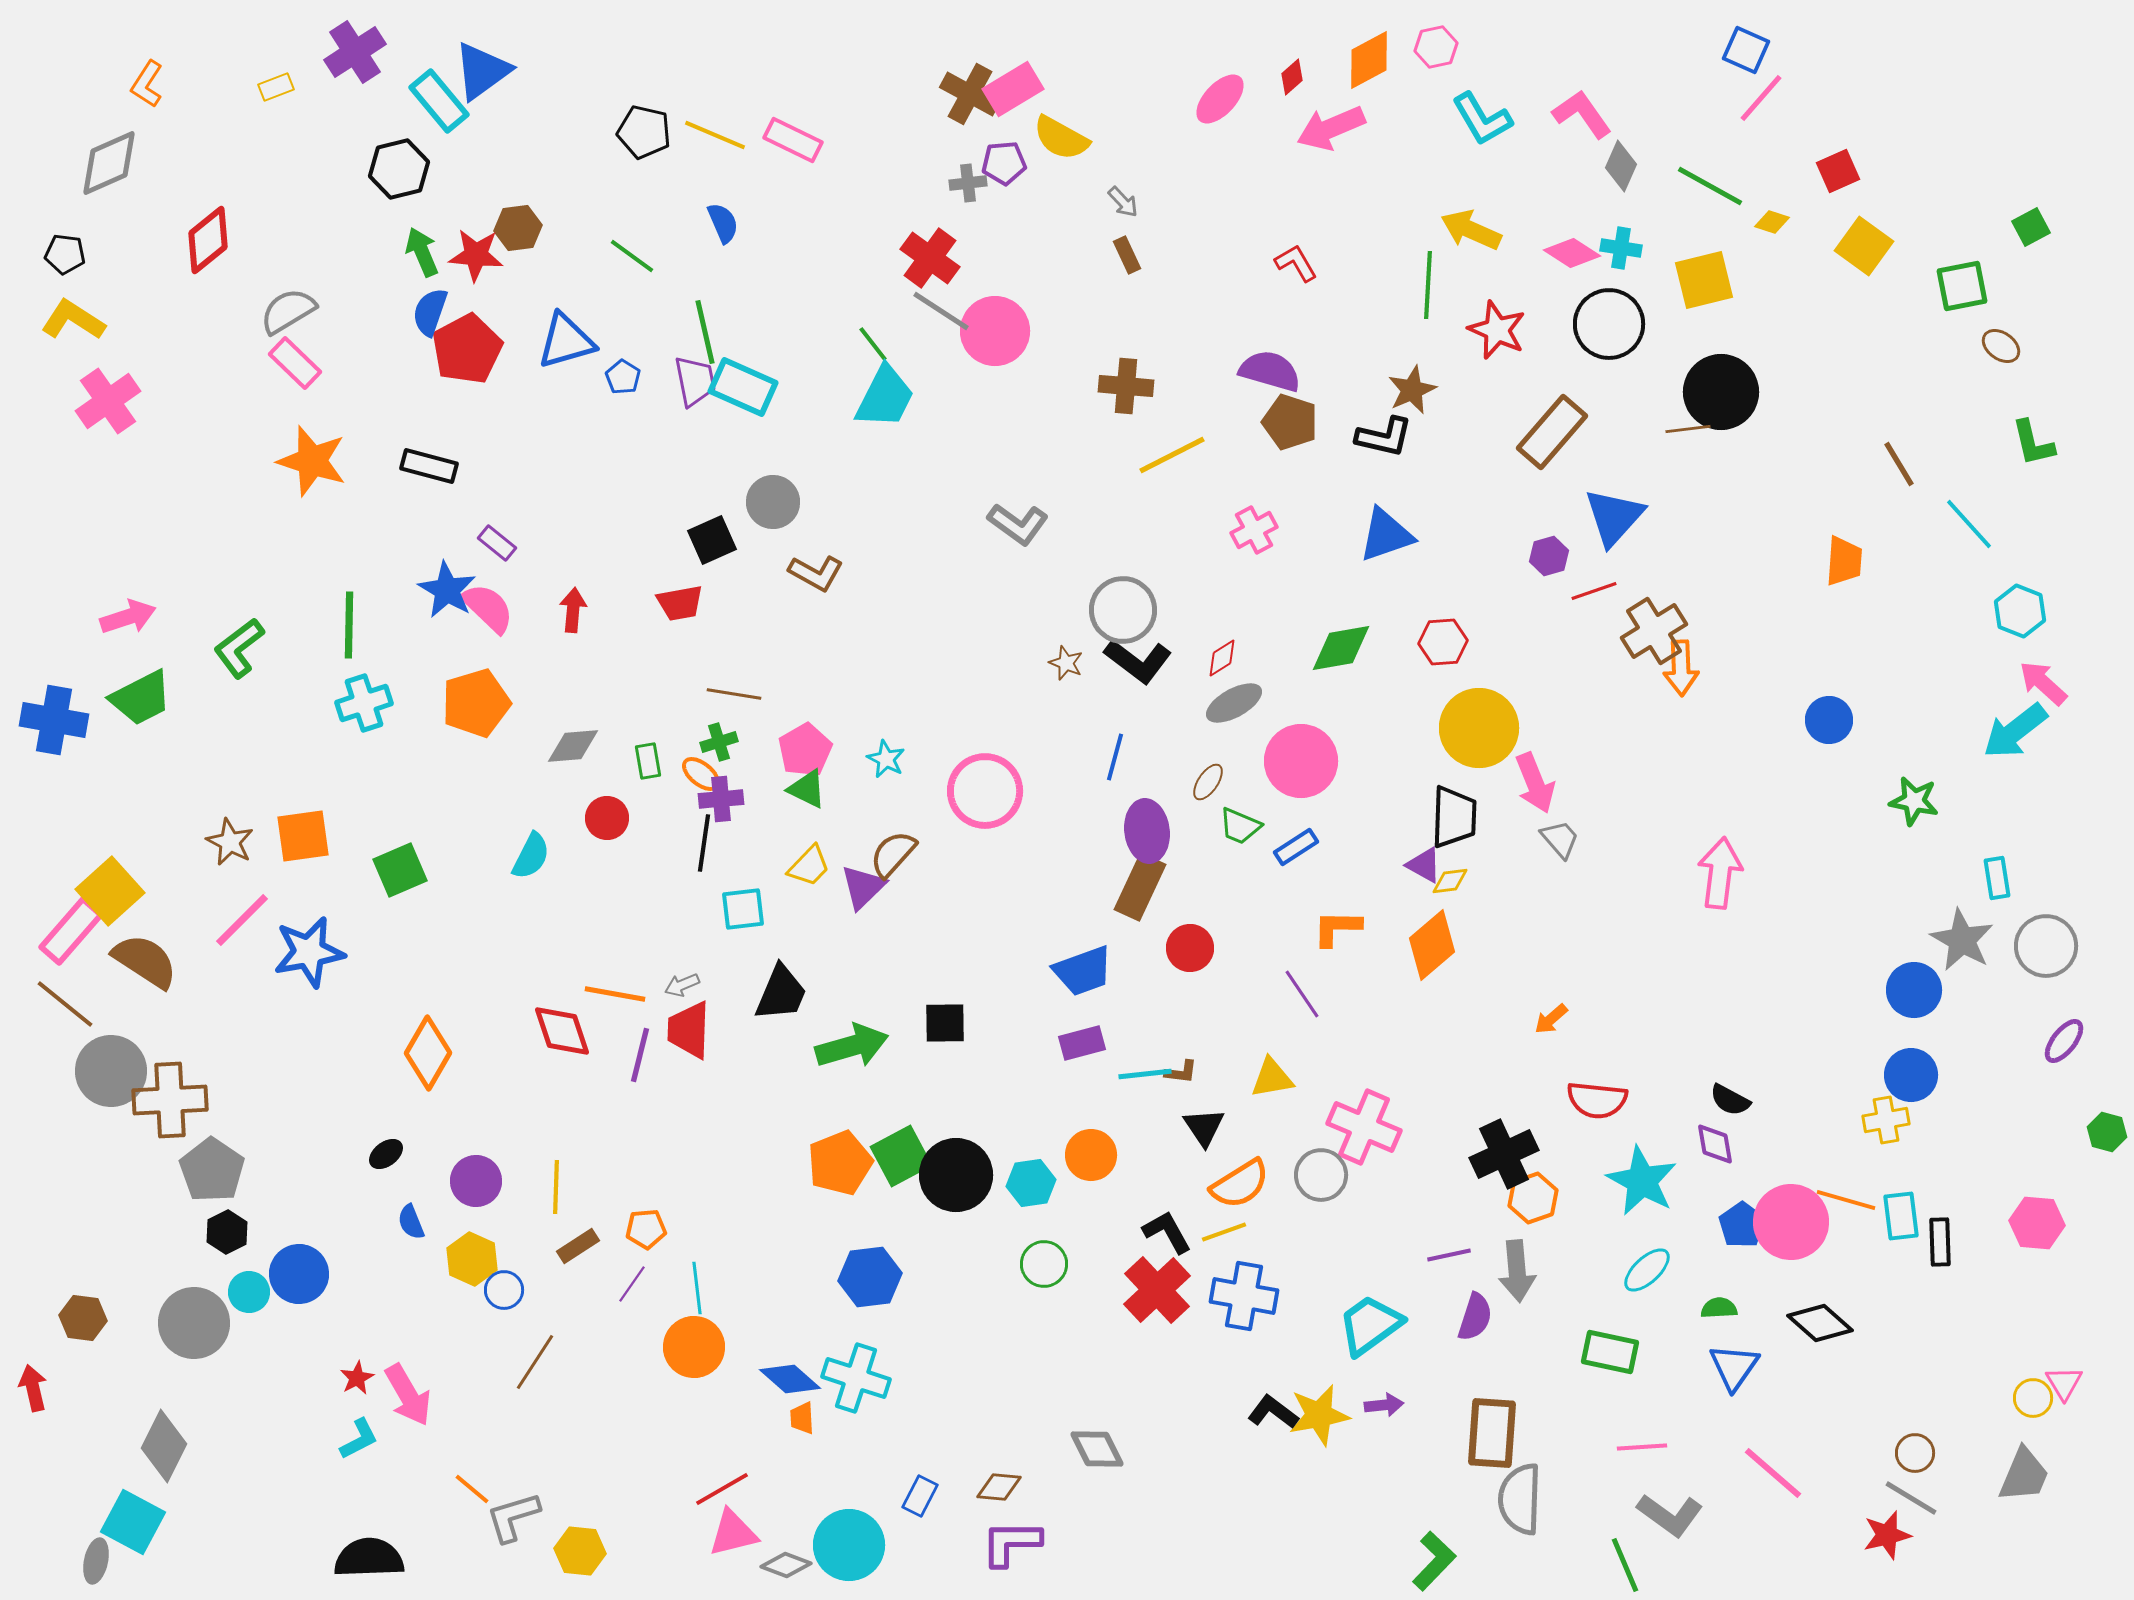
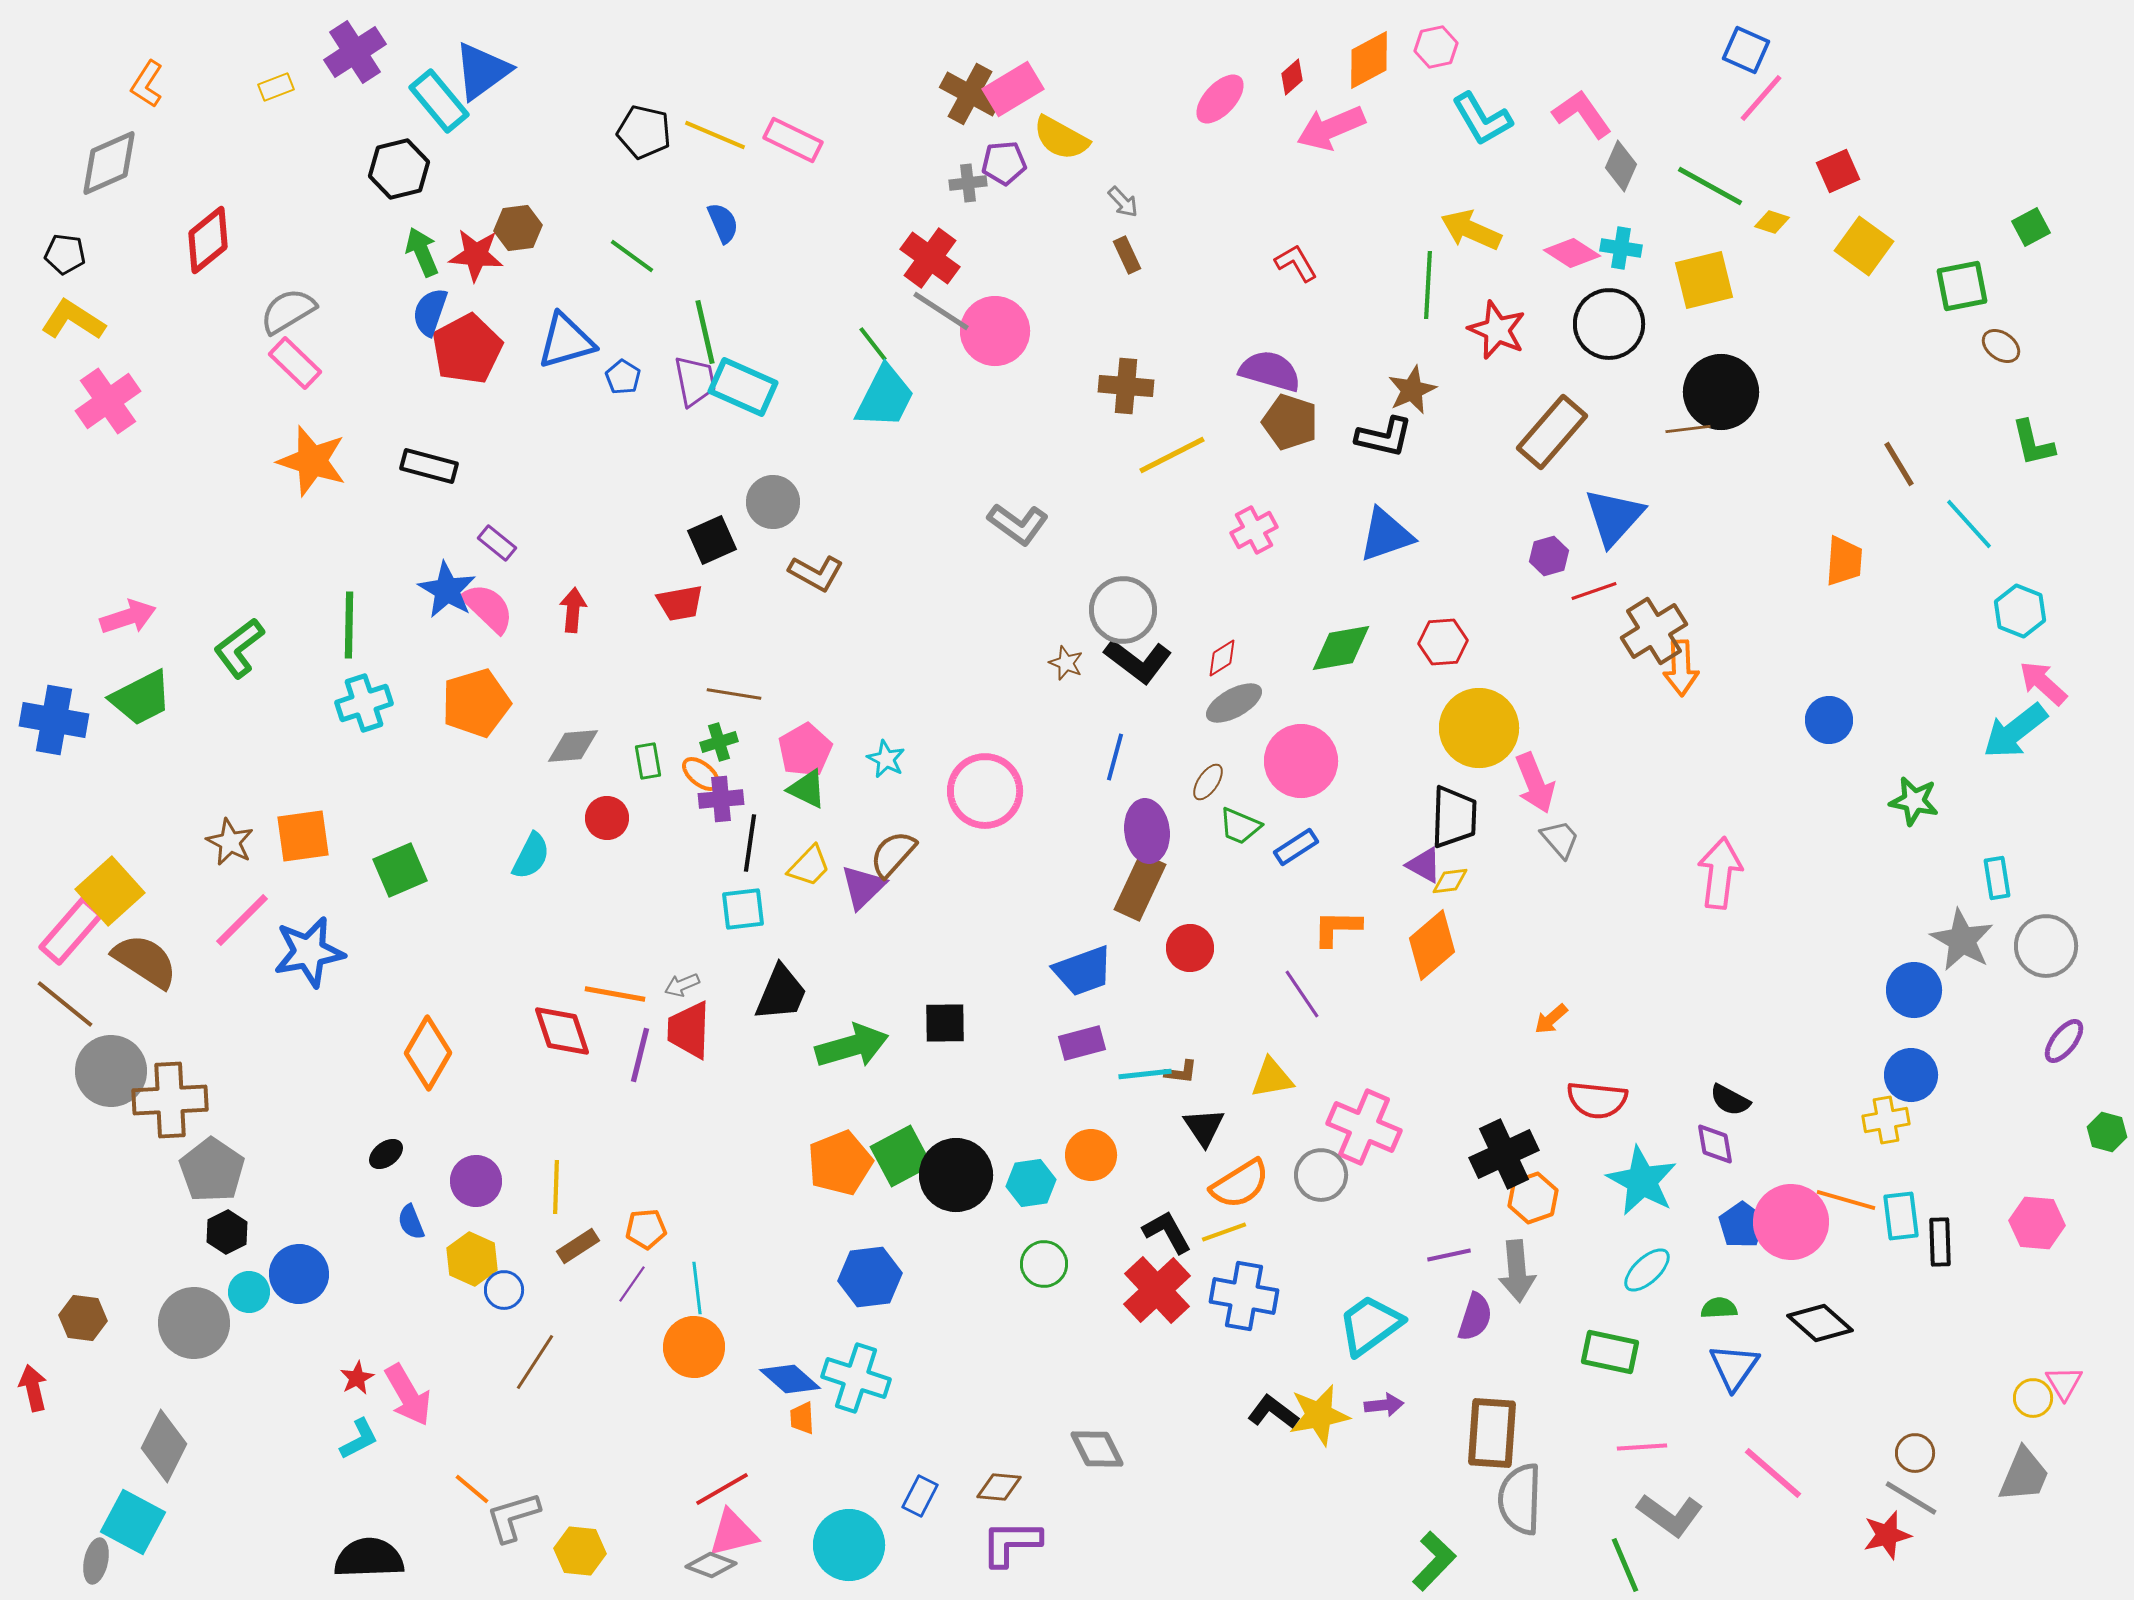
black line at (704, 843): moved 46 px right
gray diamond at (786, 1565): moved 75 px left
